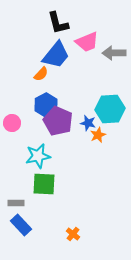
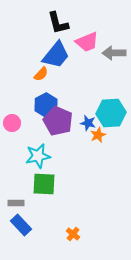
cyan hexagon: moved 1 px right, 4 px down
